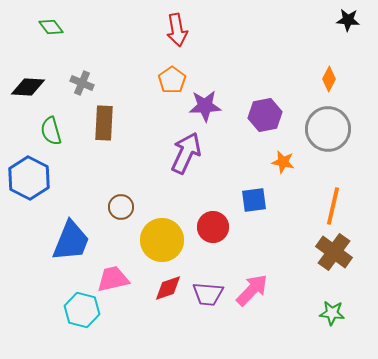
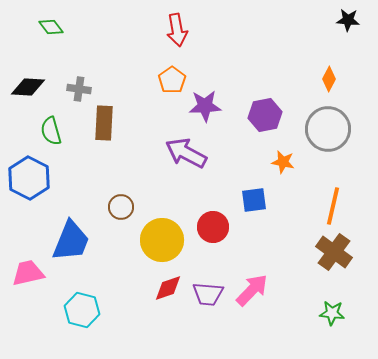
gray cross: moved 3 px left, 6 px down; rotated 15 degrees counterclockwise
purple arrow: rotated 87 degrees counterclockwise
pink trapezoid: moved 85 px left, 6 px up
